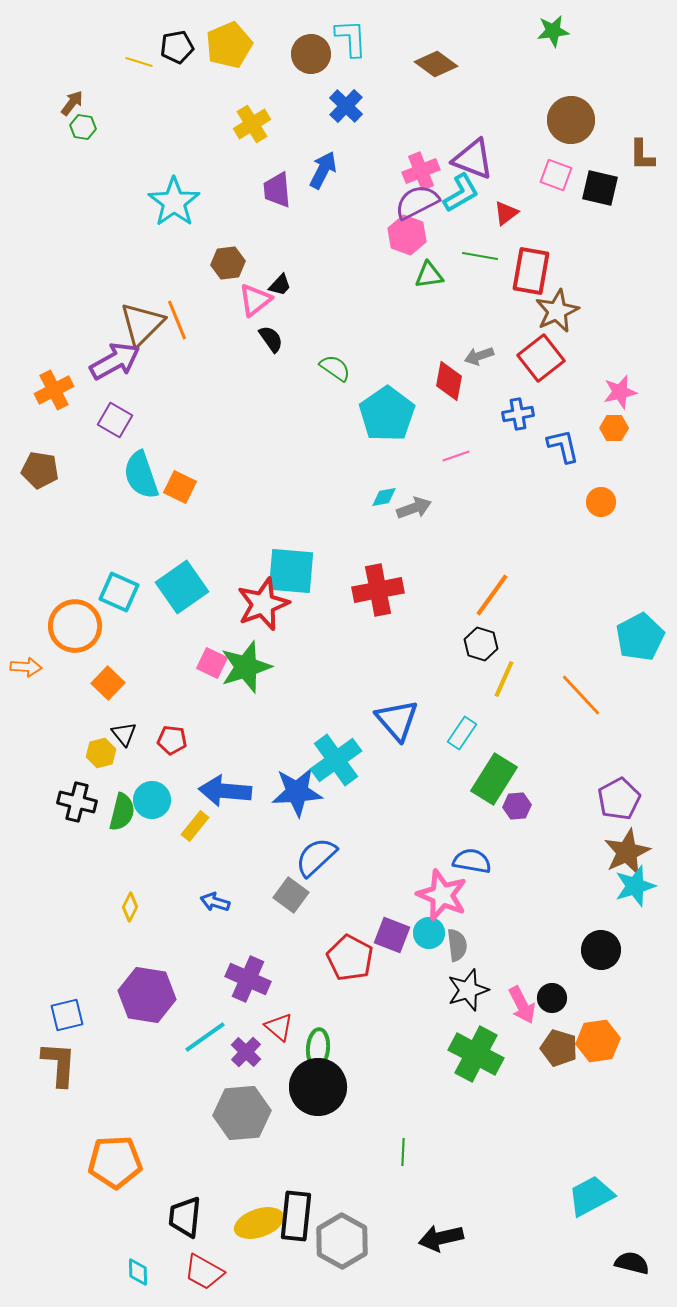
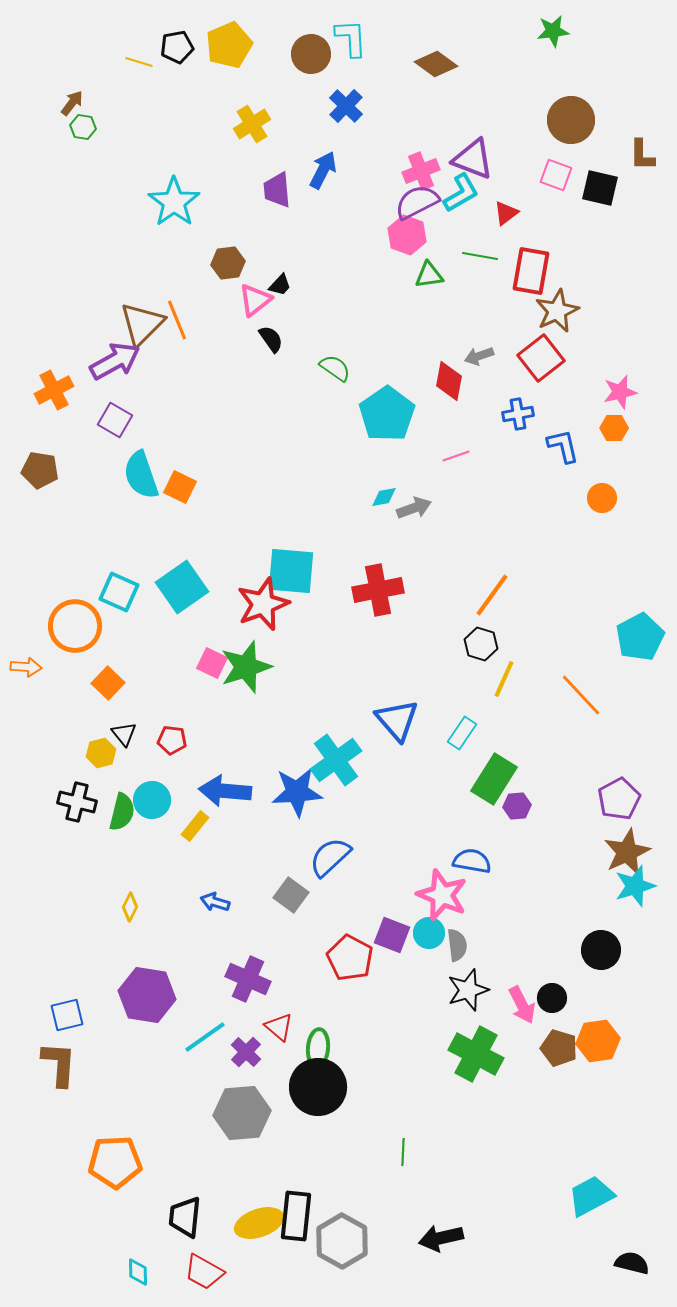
orange circle at (601, 502): moved 1 px right, 4 px up
blue semicircle at (316, 857): moved 14 px right
